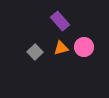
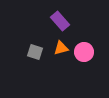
pink circle: moved 5 px down
gray square: rotated 28 degrees counterclockwise
